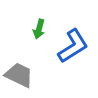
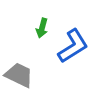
green arrow: moved 3 px right, 1 px up
